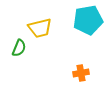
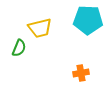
cyan pentagon: rotated 12 degrees clockwise
